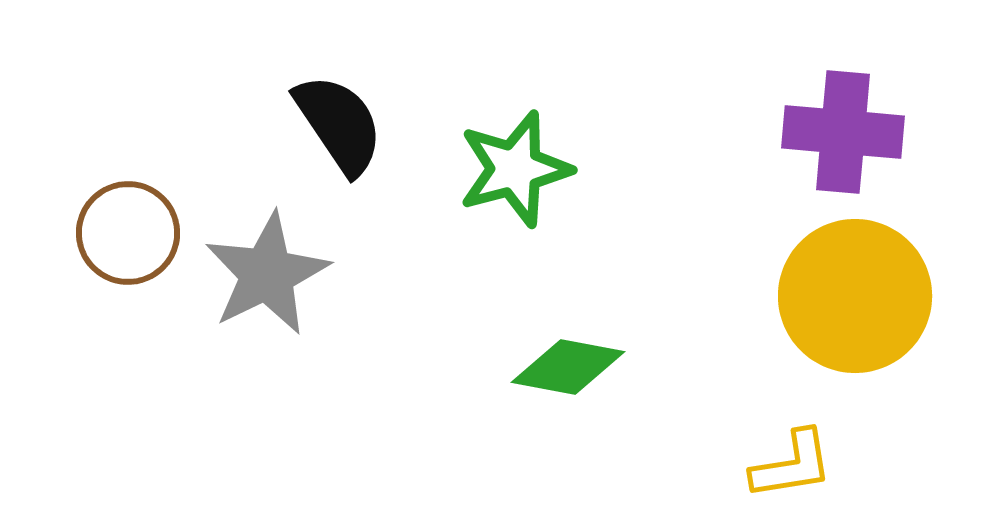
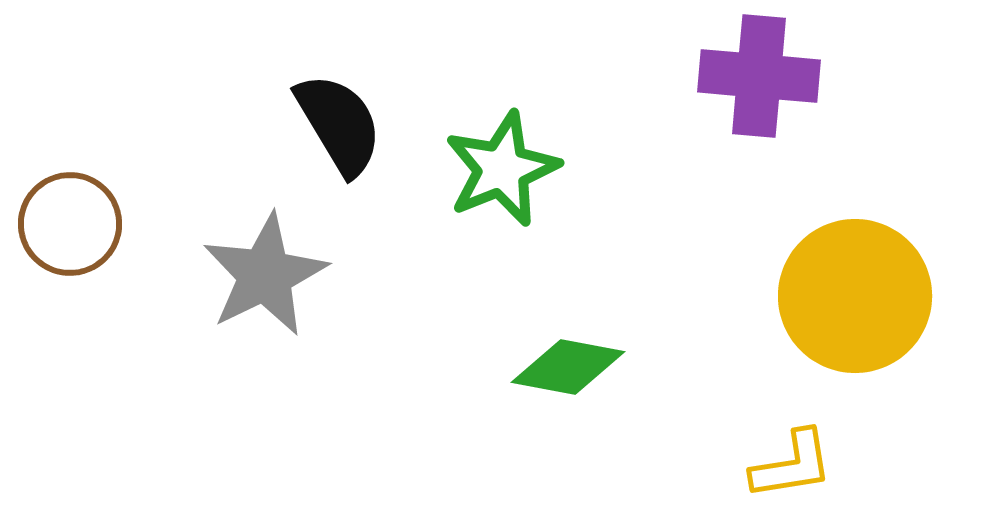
black semicircle: rotated 3 degrees clockwise
purple cross: moved 84 px left, 56 px up
green star: moved 13 px left; rotated 7 degrees counterclockwise
brown circle: moved 58 px left, 9 px up
gray star: moved 2 px left, 1 px down
